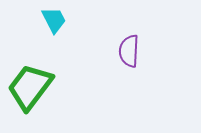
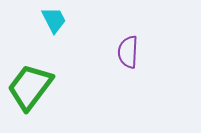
purple semicircle: moved 1 px left, 1 px down
